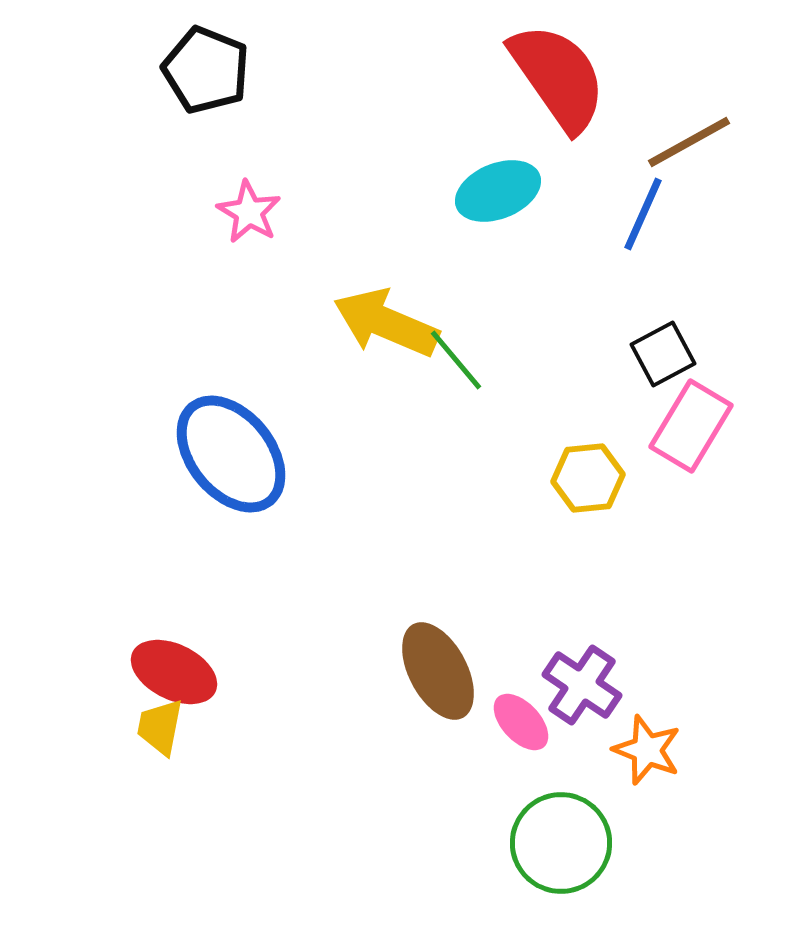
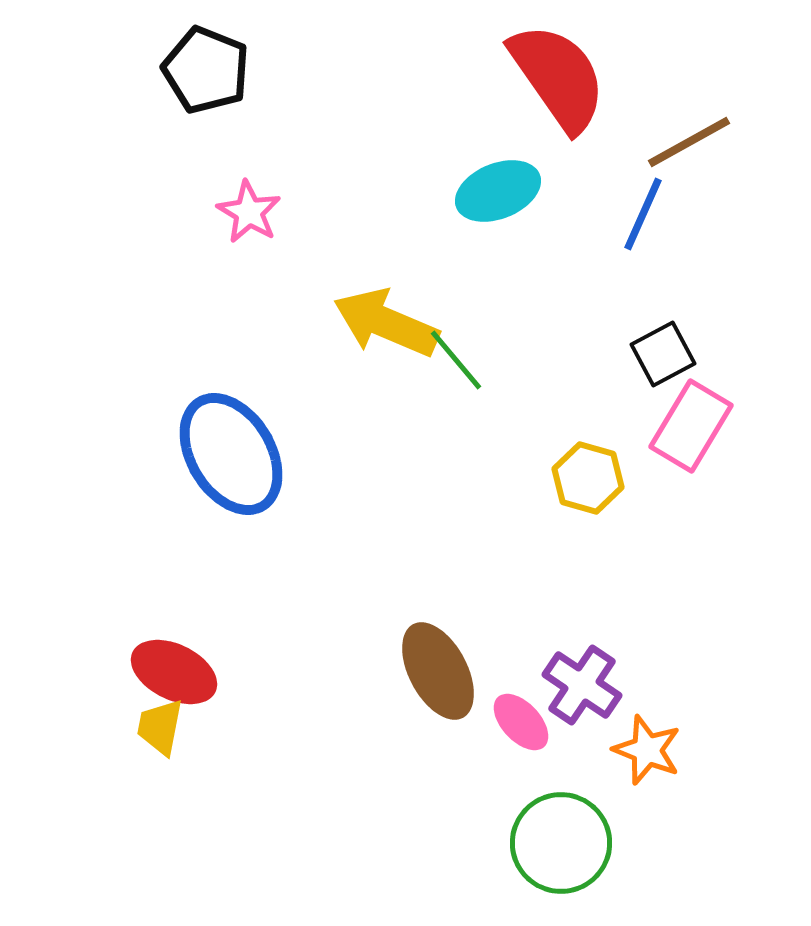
blue ellipse: rotated 8 degrees clockwise
yellow hexagon: rotated 22 degrees clockwise
